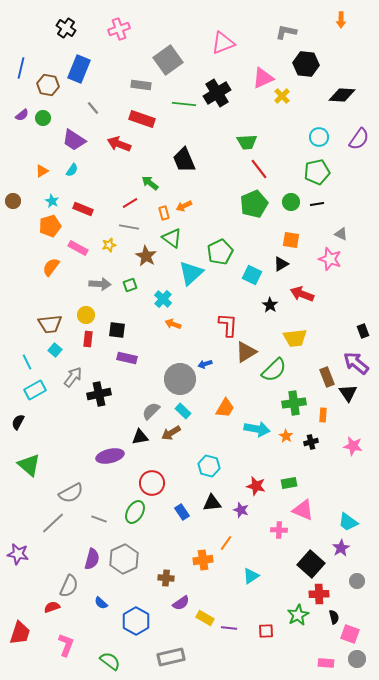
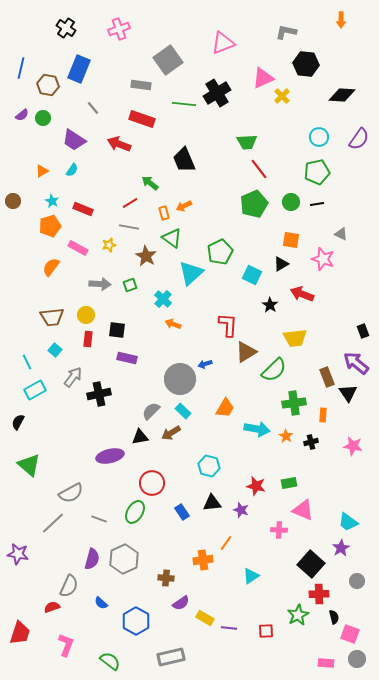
pink star at (330, 259): moved 7 px left
brown trapezoid at (50, 324): moved 2 px right, 7 px up
